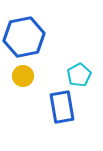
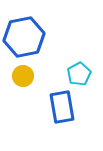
cyan pentagon: moved 1 px up
